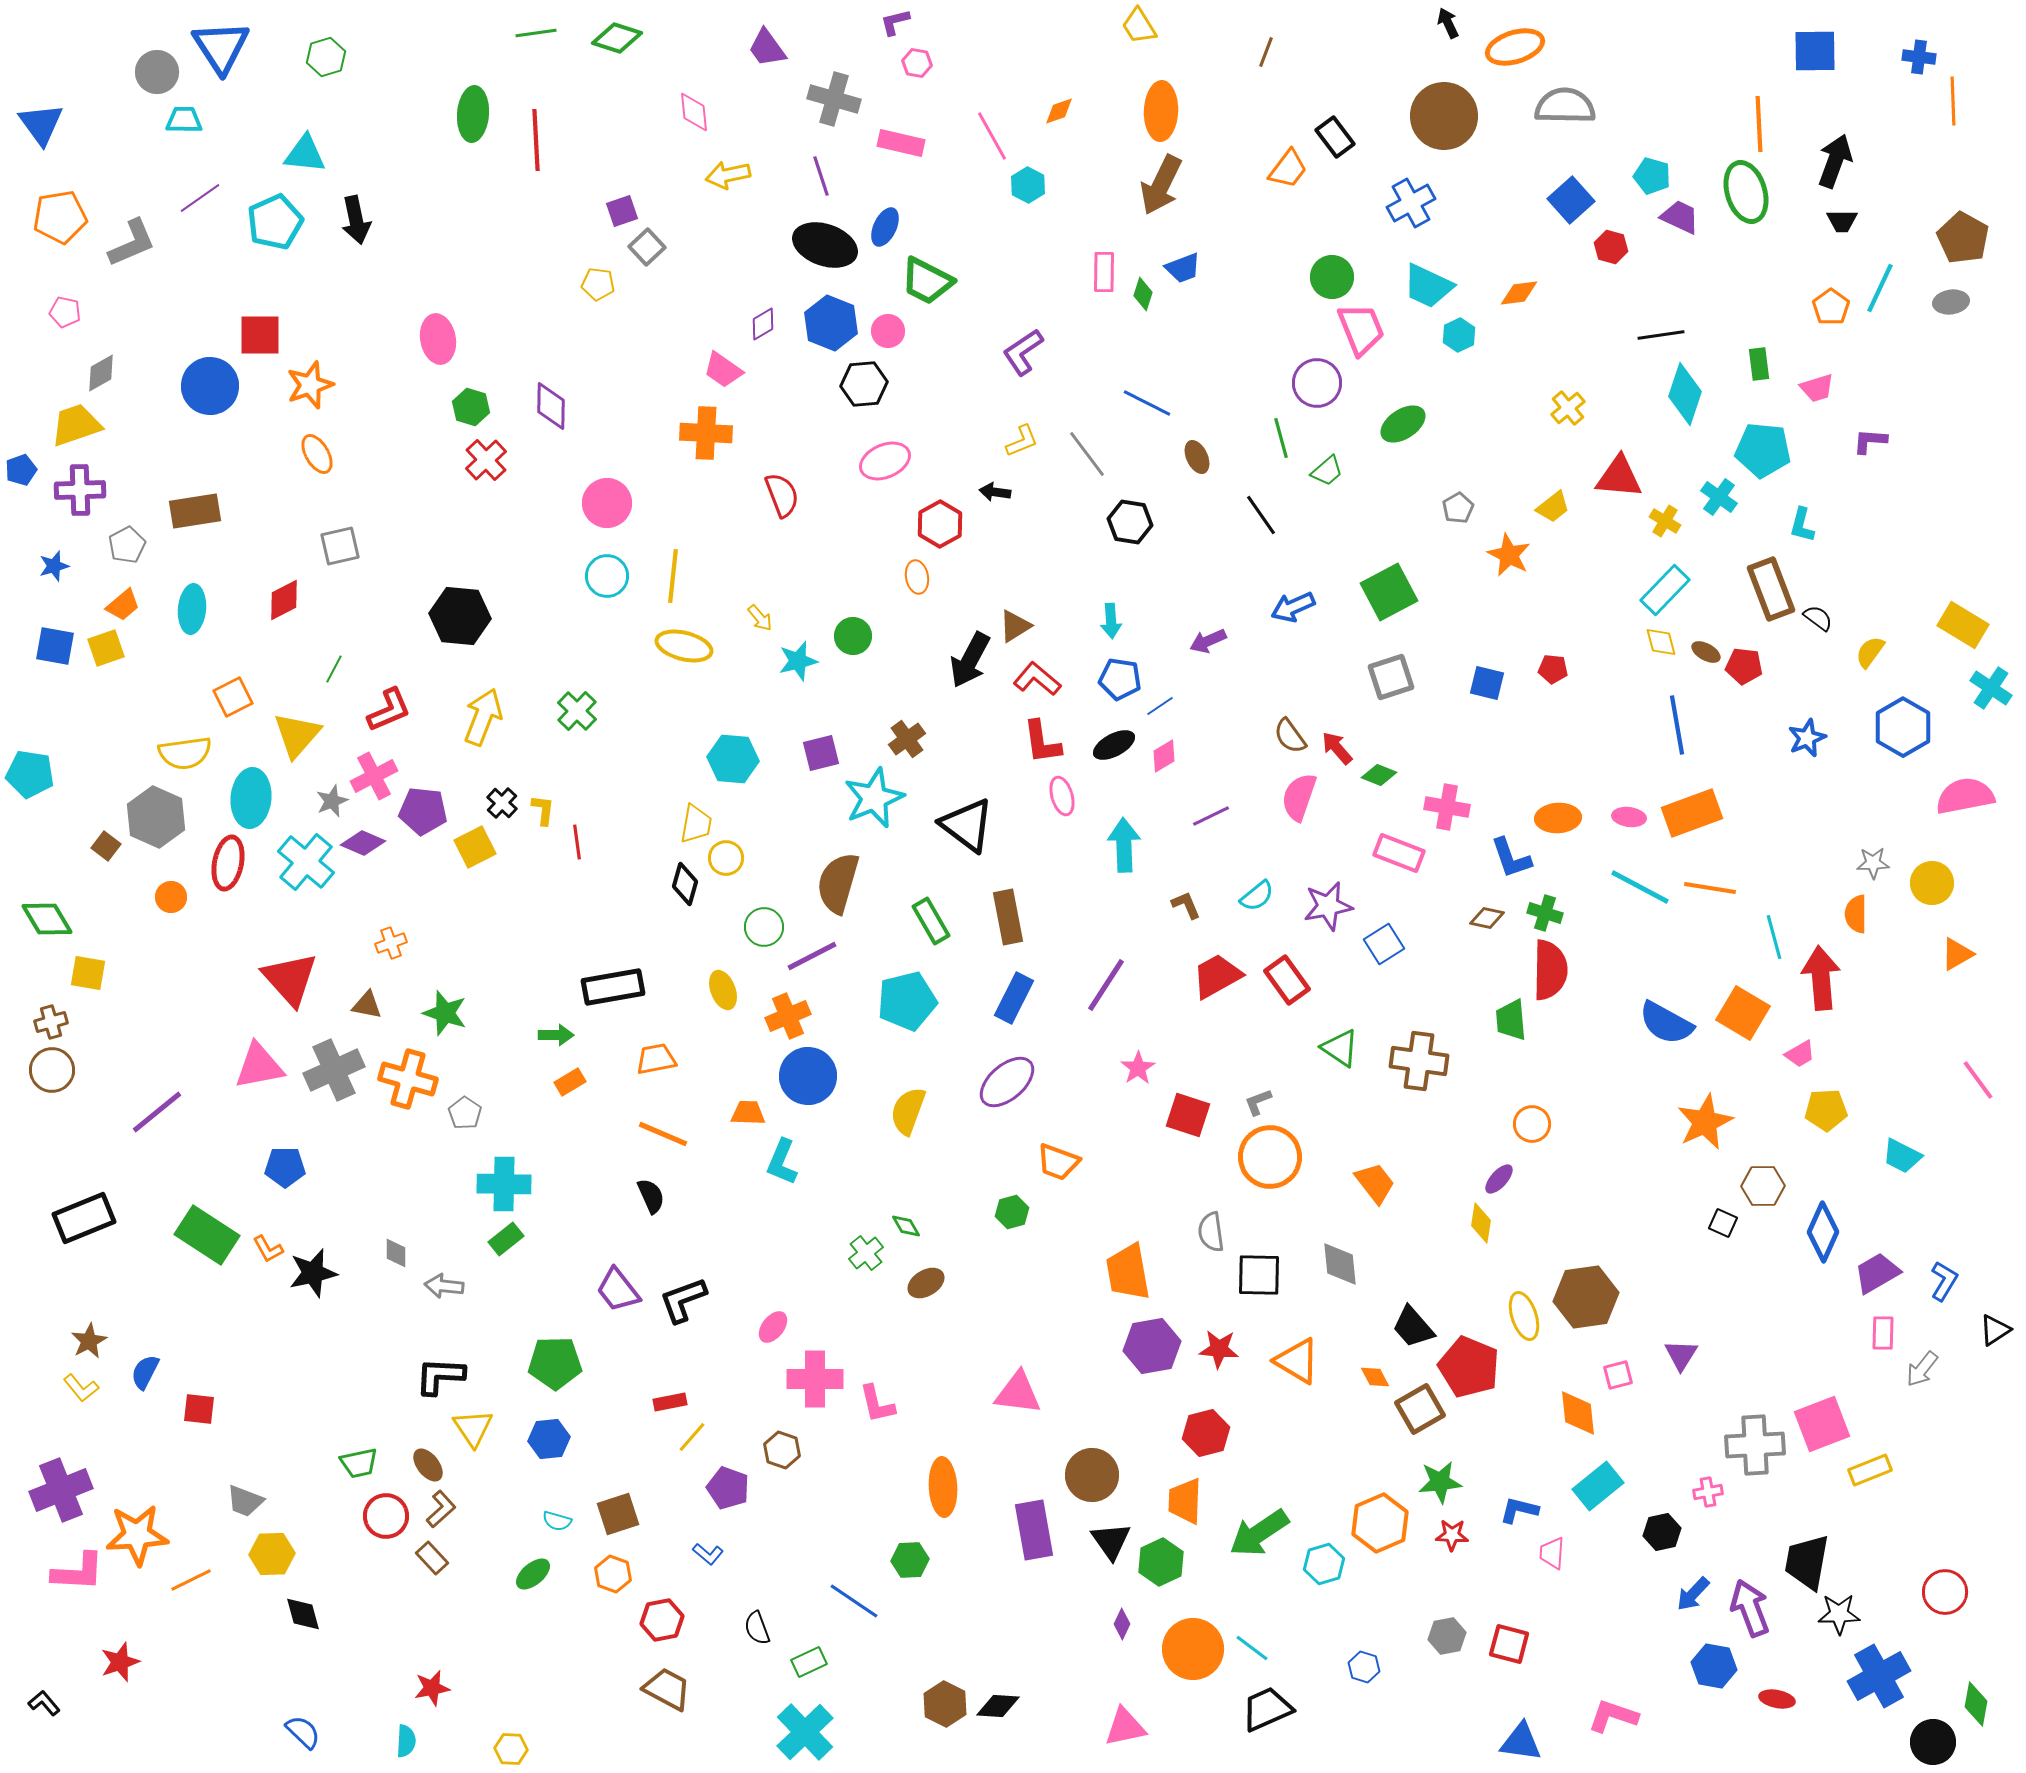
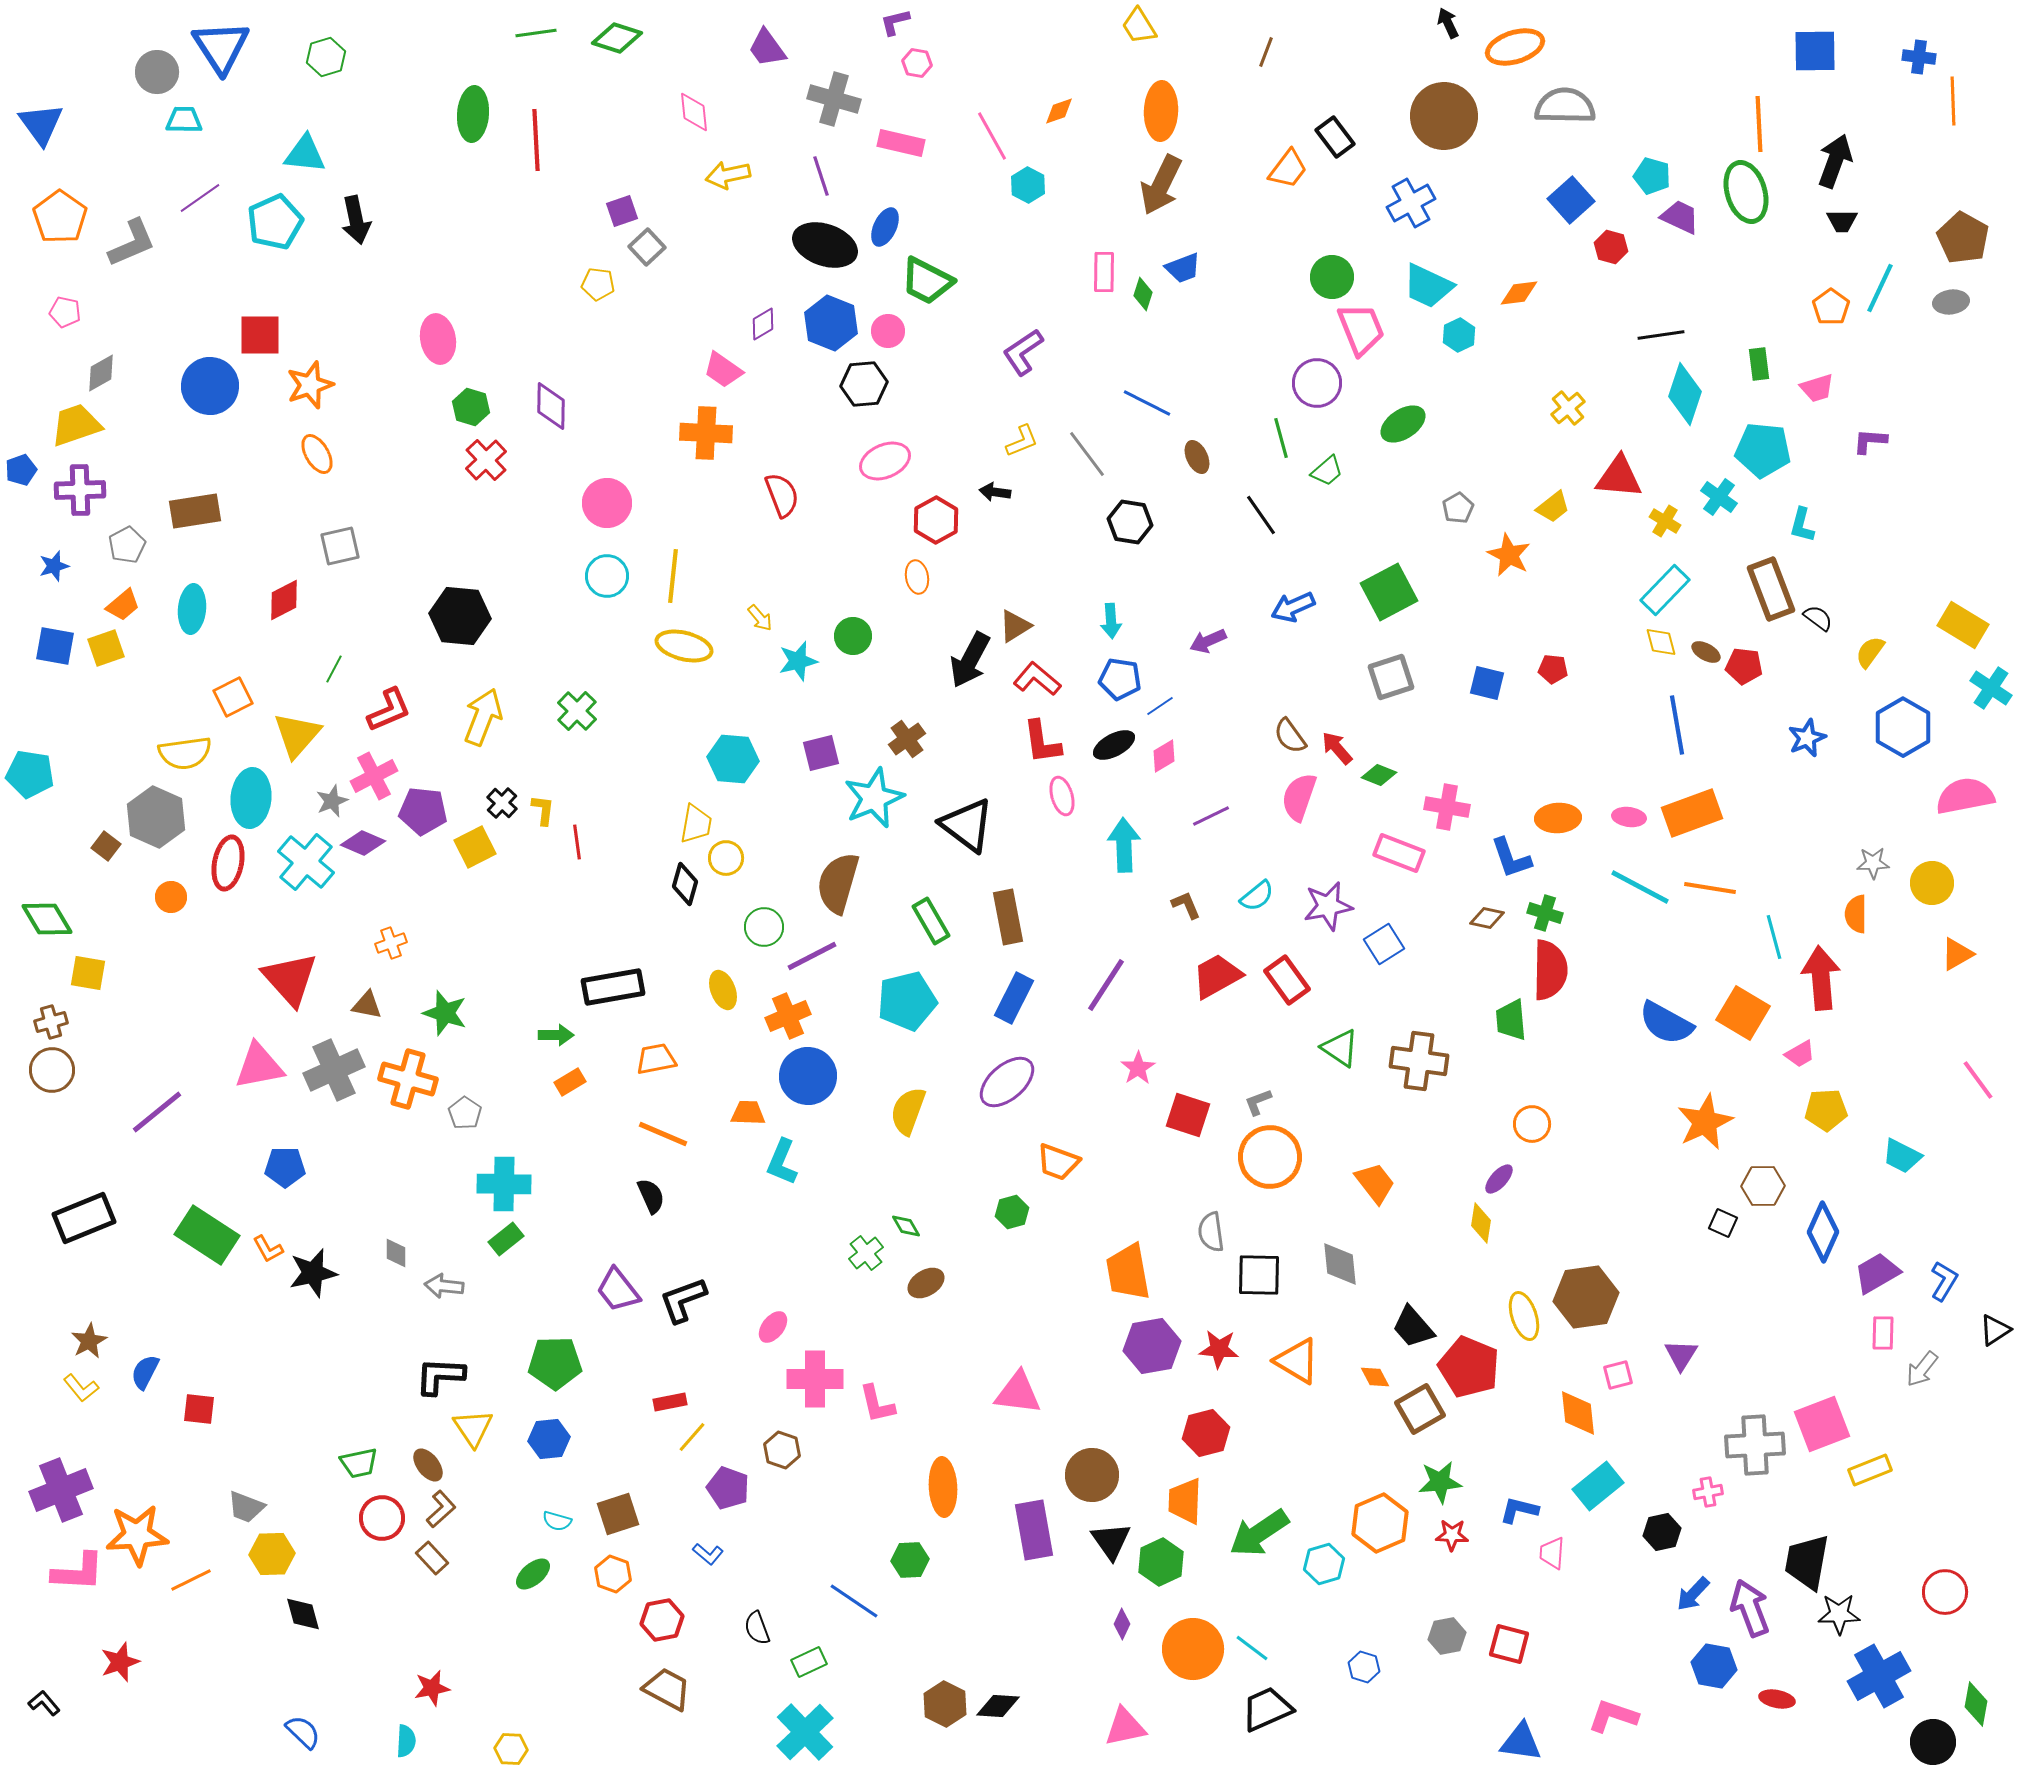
orange pentagon at (60, 217): rotated 28 degrees counterclockwise
red hexagon at (940, 524): moved 4 px left, 4 px up
gray trapezoid at (245, 1501): moved 1 px right, 6 px down
red circle at (386, 1516): moved 4 px left, 2 px down
